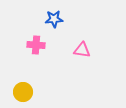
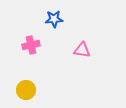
pink cross: moved 5 px left; rotated 18 degrees counterclockwise
yellow circle: moved 3 px right, 2 px up
